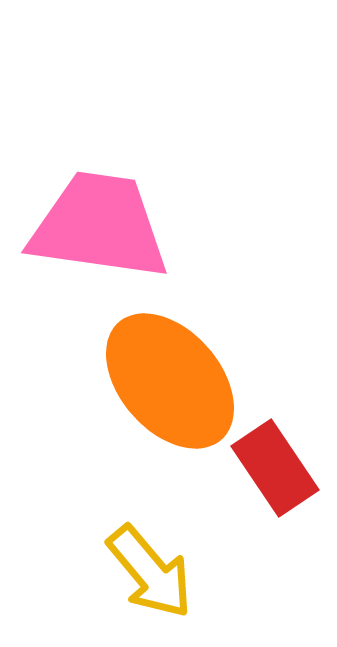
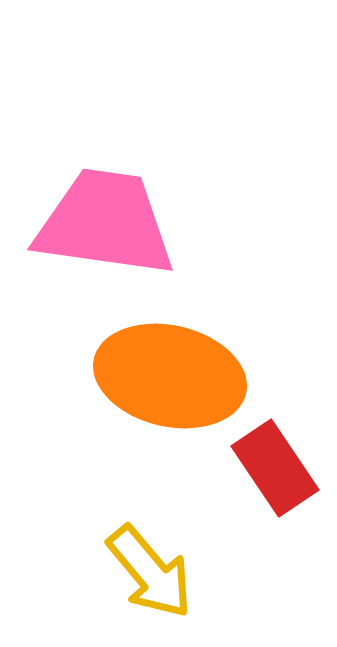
pink trapezoid: moved 6 px right, 3 px up
orange ellipse: moved 5 px up; rotated 36 degrees counterclockwise
